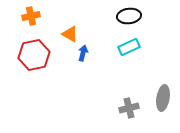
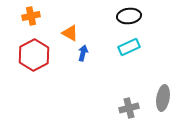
orange triangle: moved 1 px up
red hexagon: rotated 16 degrees counterclockwise
